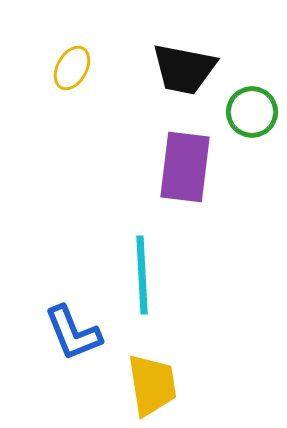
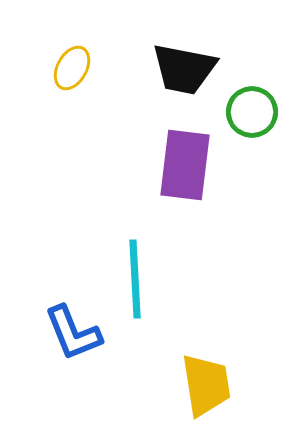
purple rectangle: moved 2 px up
cyan line: moved 7 px left, 4 px down
yellow trapezoid: moved 54 px right
